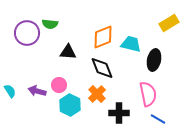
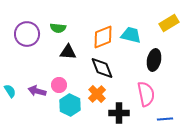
green semicircle: moved 8 px right, 4 px down
purple circle: moved 1 px down
cyan trapezoid: moved 9 px up
pink semicircle: moved 2 px left
blue line: moved 7 px right; rotated 35 degrees counterclockwise
